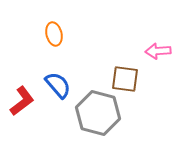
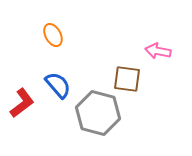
orange ellipse: moved 1 px left, 1 px down; rotated 15 degrees counterclockwise
pink arrow: rotated 15 degrees clockwise
brown square: moved 2 px right
red L-shape: moved 2 px down
